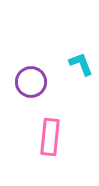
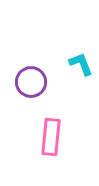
pink rectangle: moved 1 px right
